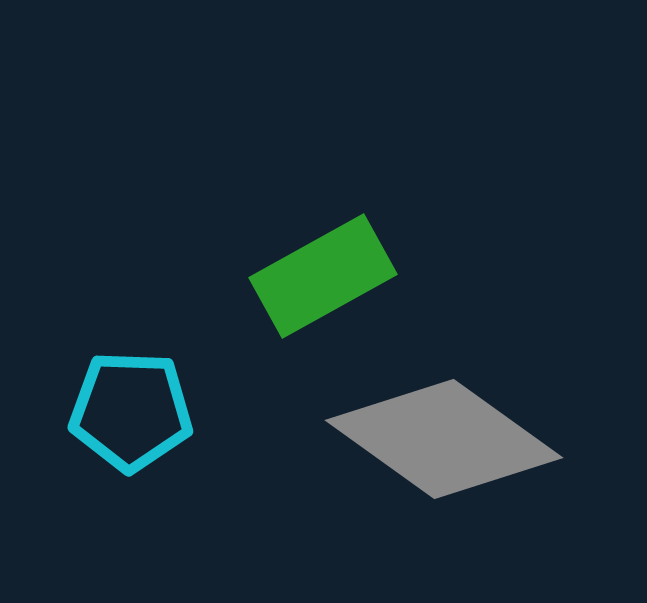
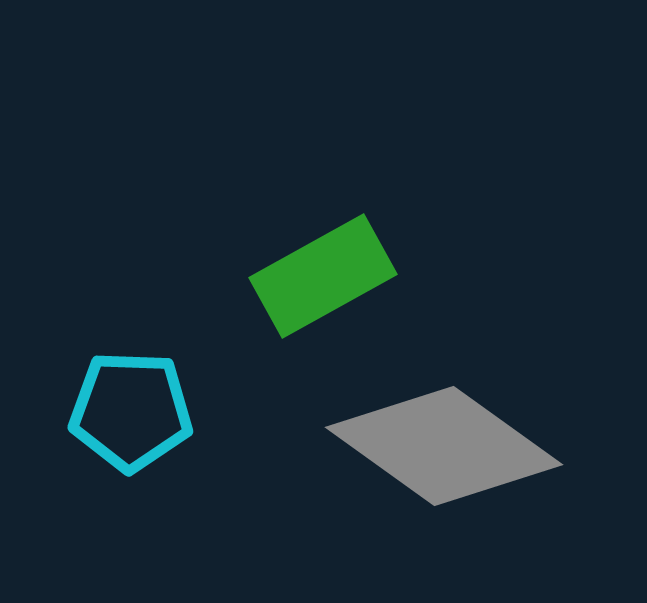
gray diamond: moved 7 px down
